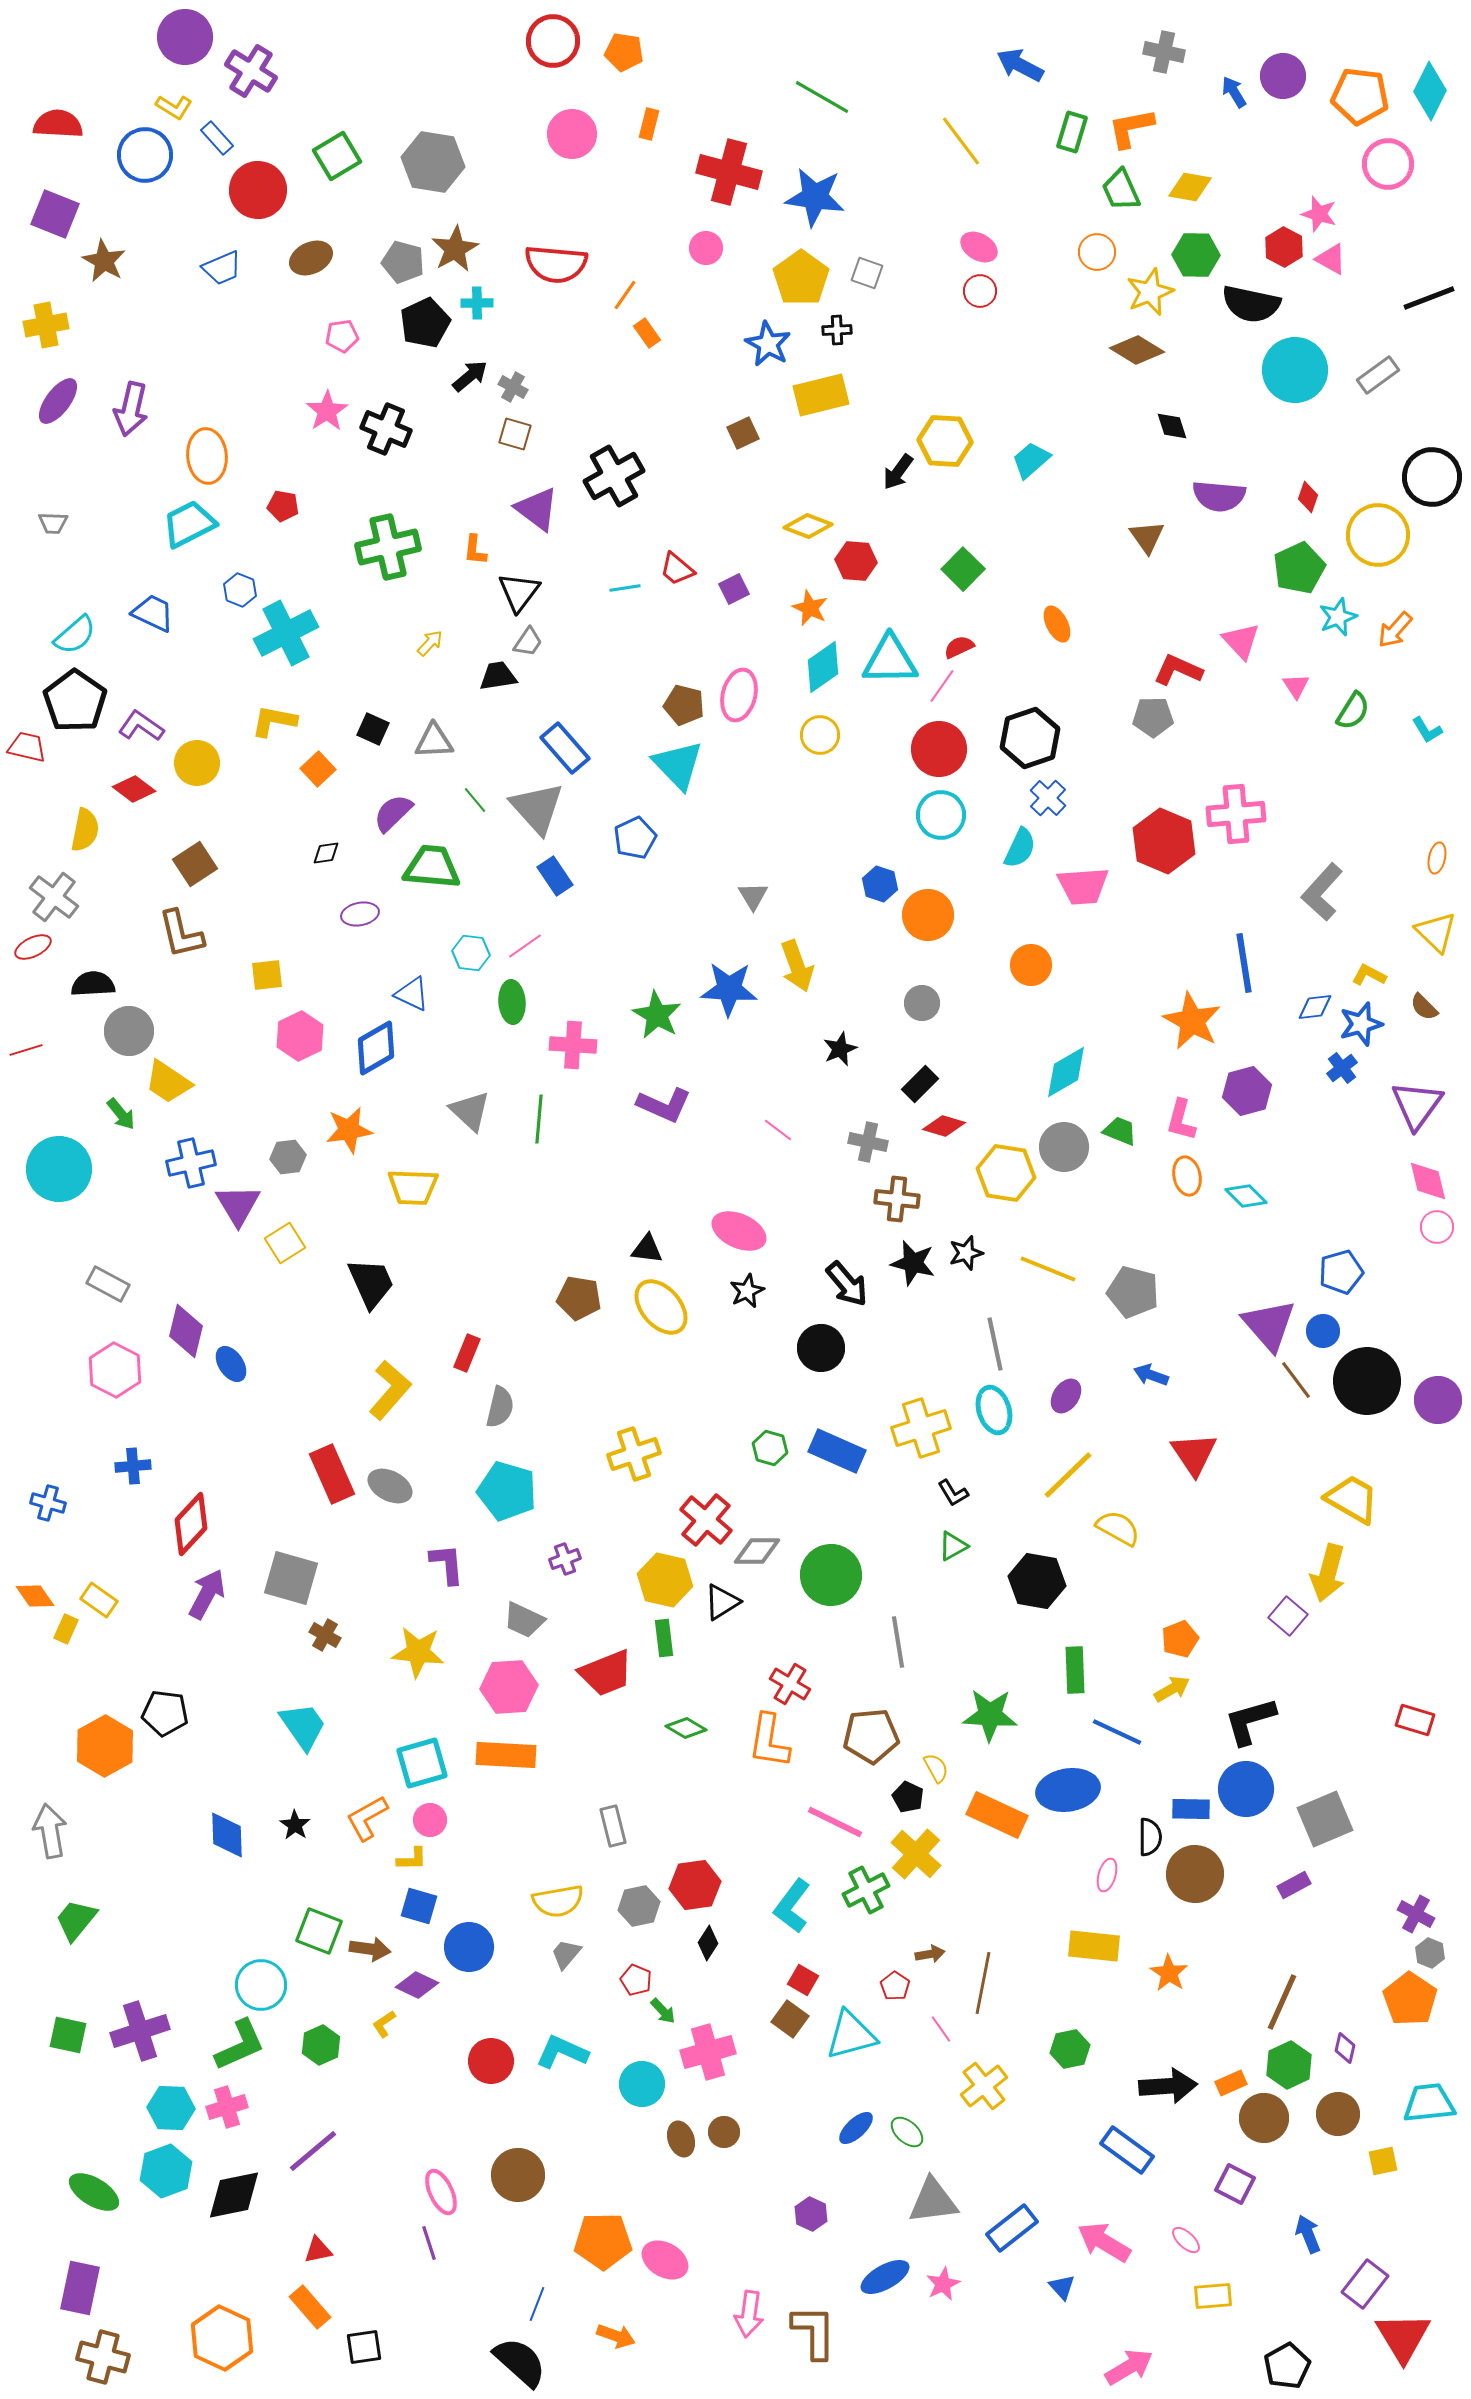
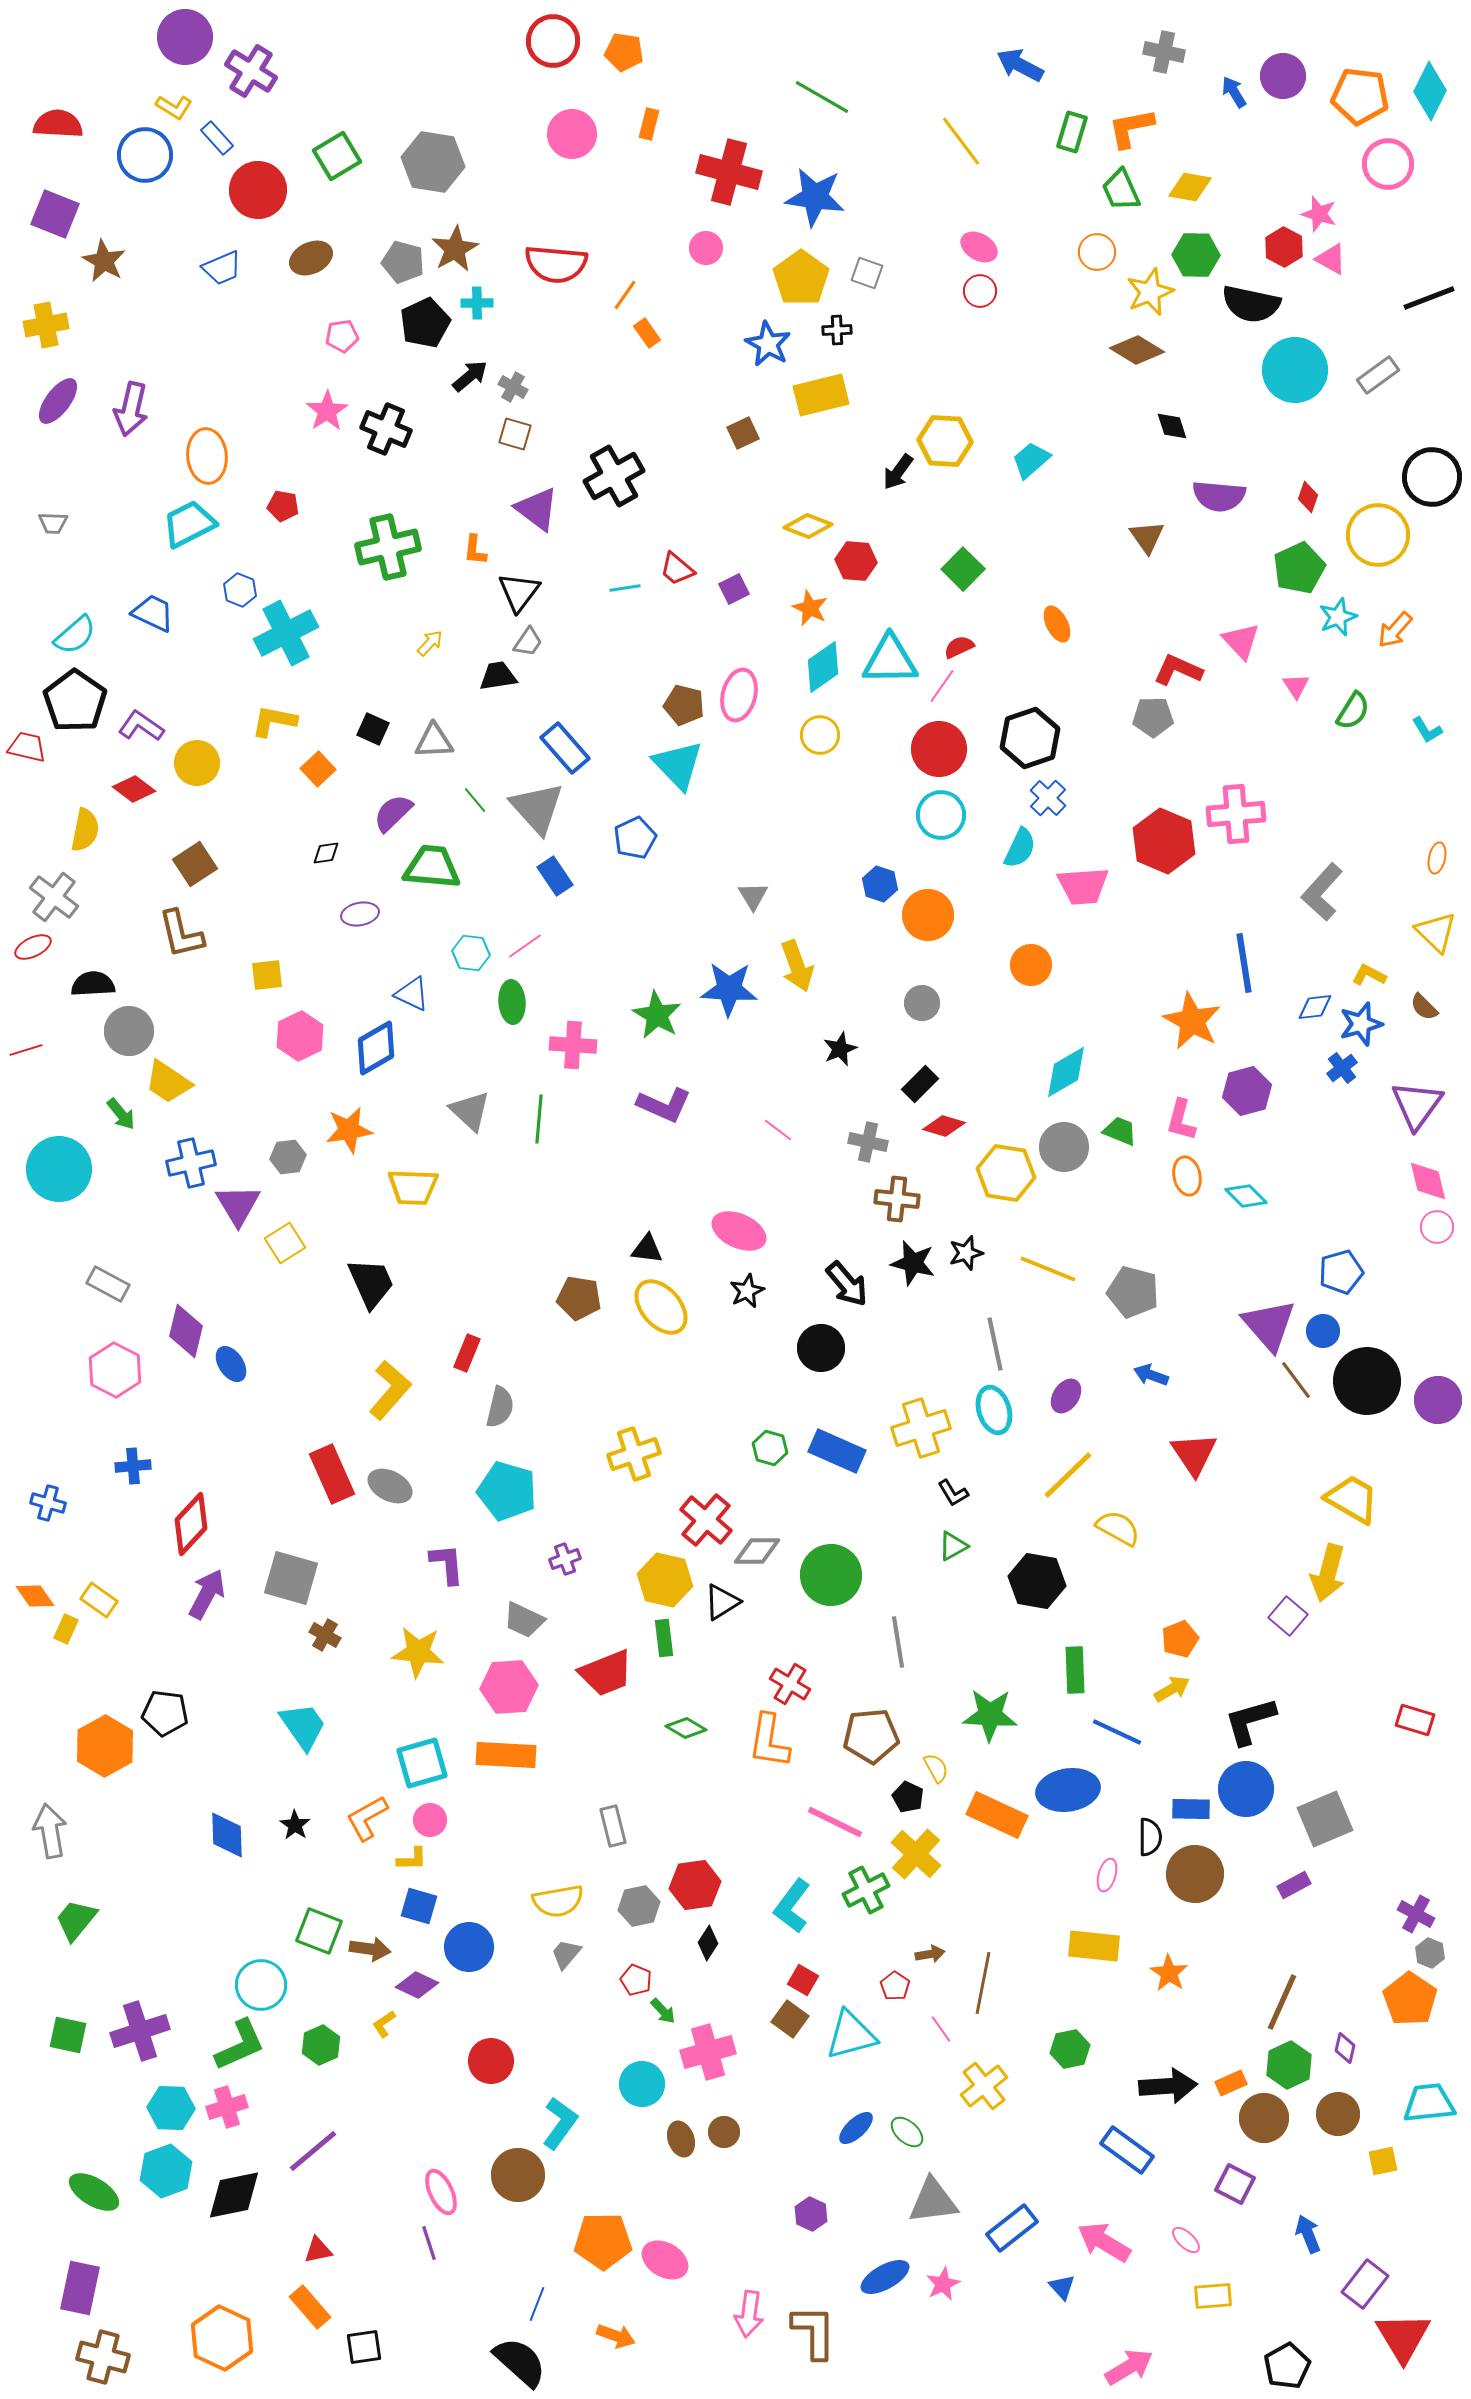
cyan L-shape at (562, 2052): moved 2 px left, 71 px down; rotated 102 degrees clockwise
